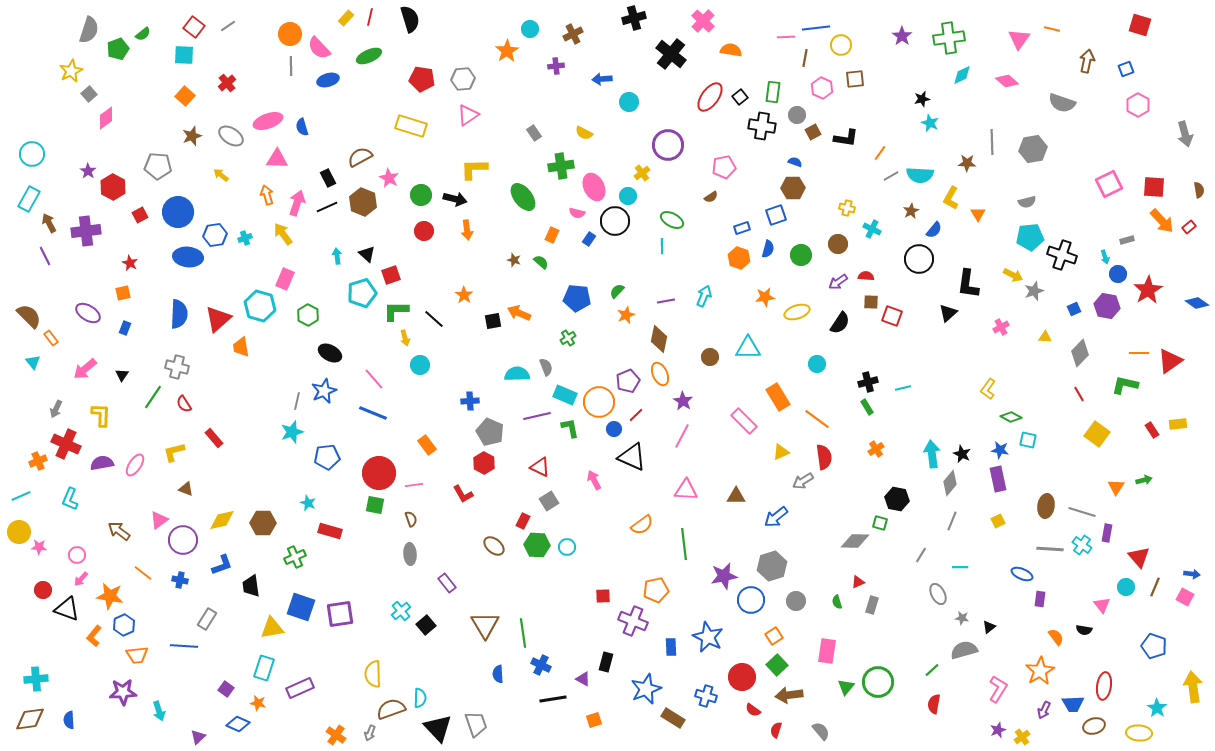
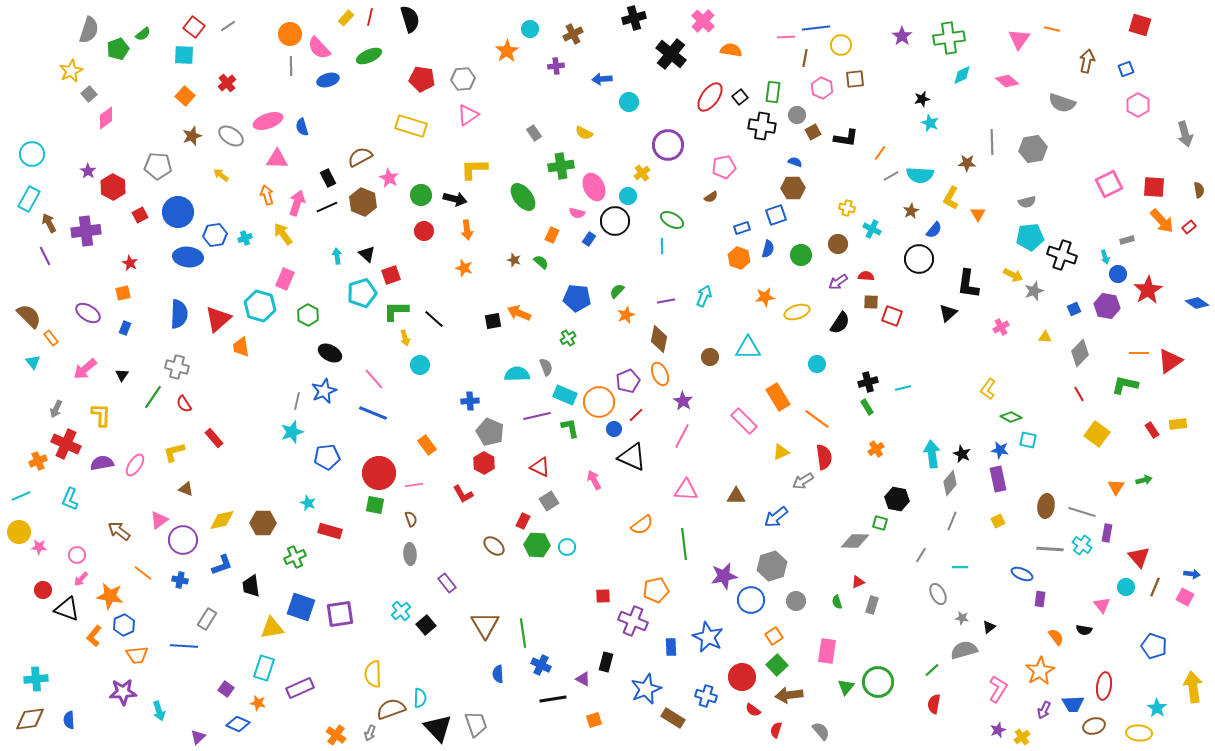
orange star at (464, 295): moved 27 px up; rotated 18 degrees counterclockwise
